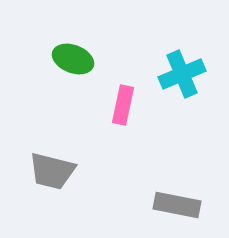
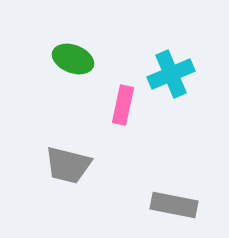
cyan cross: moved 11 px left
gray trapezoid: moved 16 px right, 6 px up
gray rectangle: moved 3 px left
